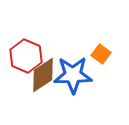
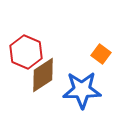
red hexagon: moved 4 px up
blue star: moved 9 px right, 15 px down
